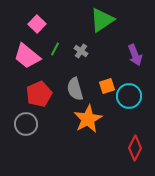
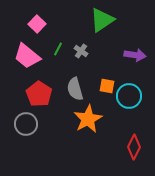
green line: moved 3 px right
purple arrow: rotated 60 degrees counterclockwise
orange square: rotated 28 degrees clockwise
red pentagon: rotated 15 degrees counterclockwise
red diamond: moved 1 px left, 1 px up
